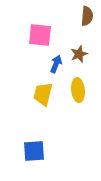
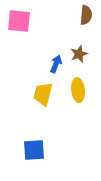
brown semicircle: moved 1 px left, 1 px up
pink square: moved 21 px left, 14 px up
blue square: moved 1 px up
